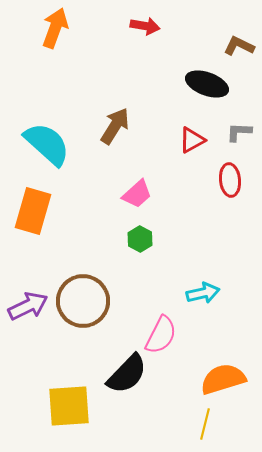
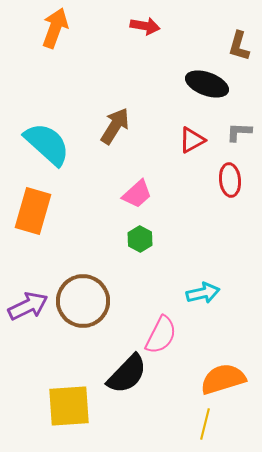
brown L-shape: rotated 100 degrees counterclockwise
